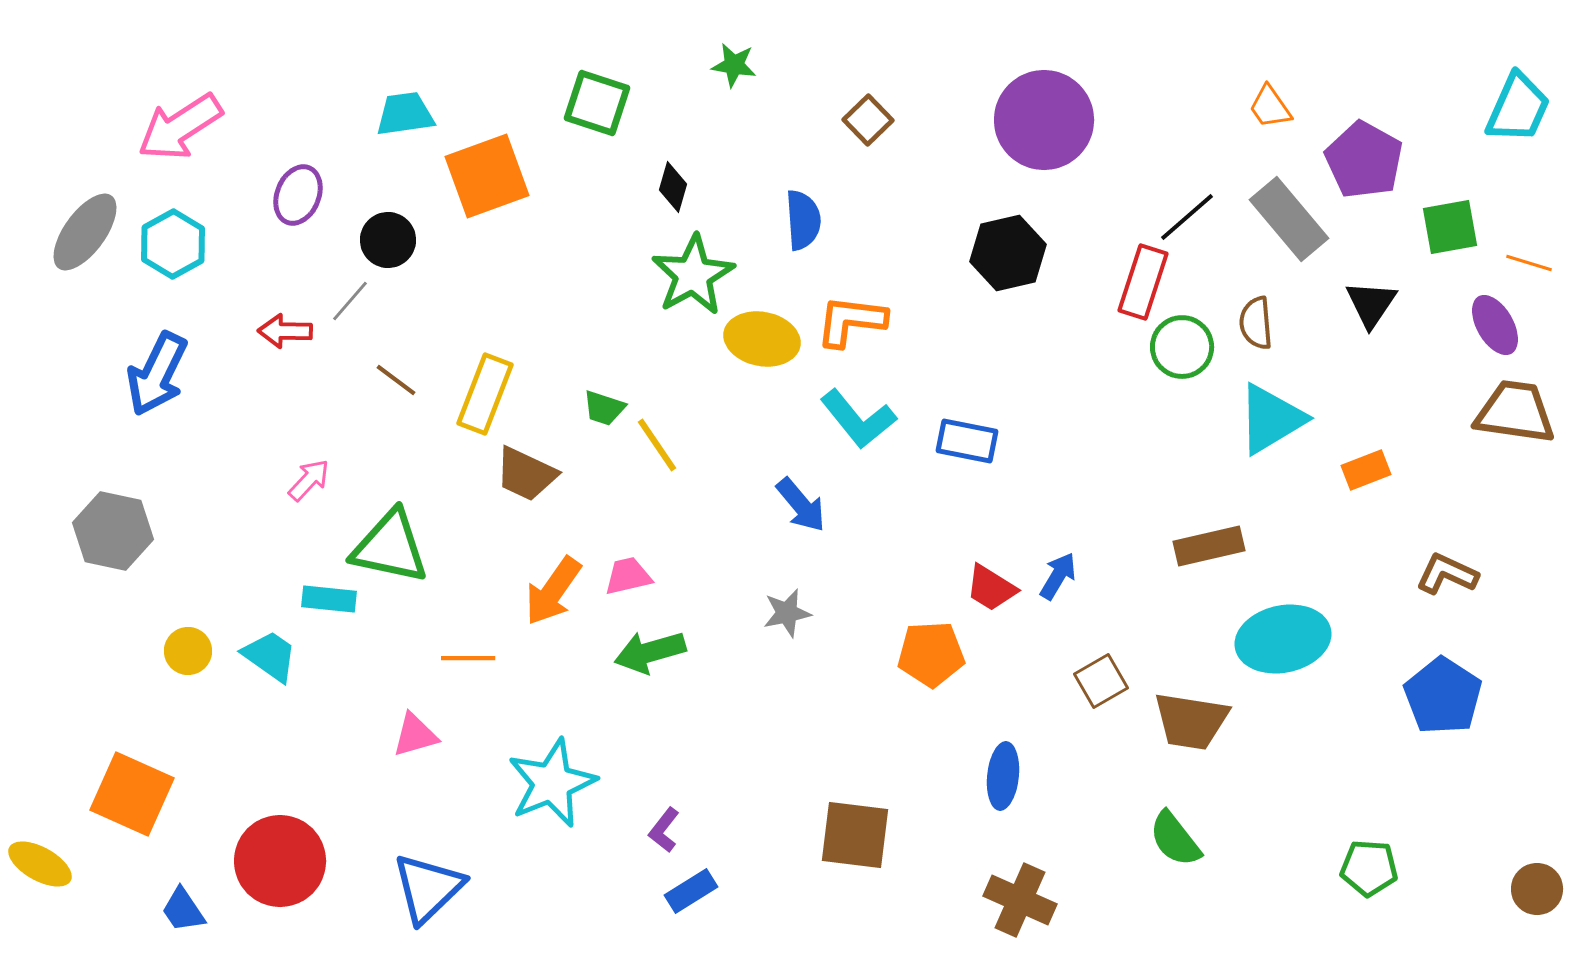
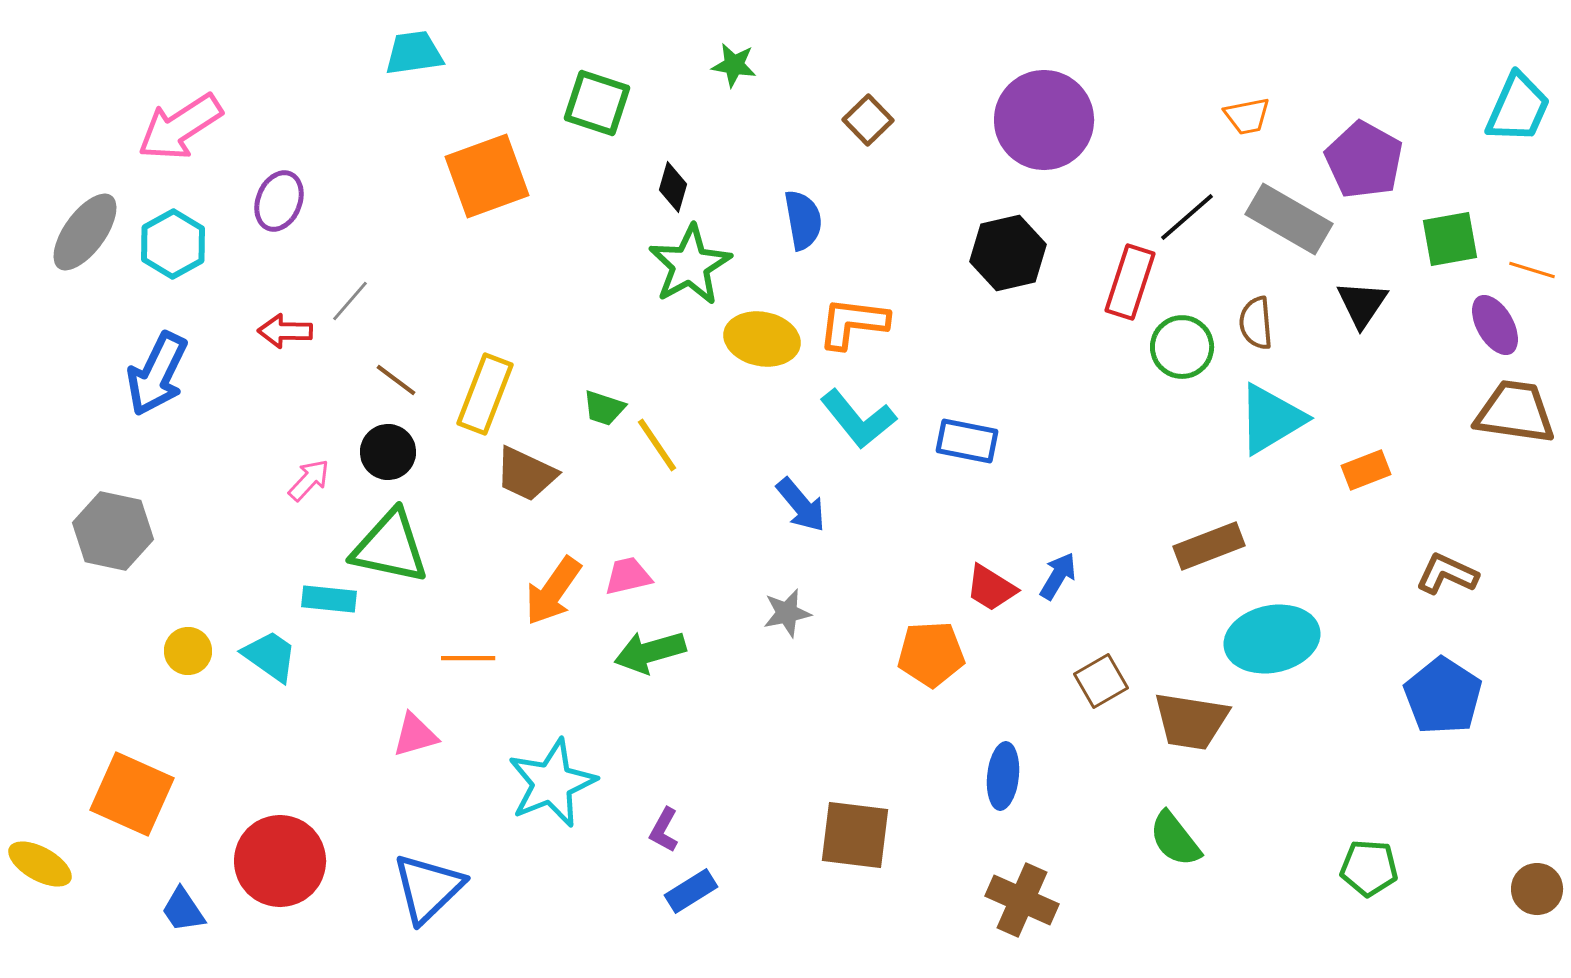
orange trapezoid at (1270, 107): moved 23 px left, 9 px down; rotated 66 degrees counterclockwise
cyan trapezoid at (405, 114): moved 9 px right, 61 px up
purple ellipse at (298, 195): moved 19 px left, 6 px down
gray rectangle at (1289, 219): rotated 20 degrees counterclockwise
blue semicircle at (803, 220): rotated 6 degrees counterclockwise
green square at (1450, 227): moved 12 px down
black circle at (388, 240): moved 212 px down
orange line at (1529, 263): moved 3 px right, 7 px down
green star at (693, 275): moved 3 px left, 10 px up
red rectangle at (1143, 282): moved 13 px left
black triangle at (1371, 304): moved 9 px left
orange L-shape at (851, 321): moved 2 px right, 2 px down
brown rectangle at (1209, 546): rotated 8 degrees counterclockwise
cyan ellipse at (1283, 639): moved 11 px left
purple L-shape at (664, 830): rotated 9 degrees counterclockwise
brown cross at (1020, 900): moved 2 px right
